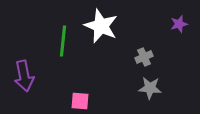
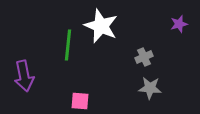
green line: moved 5 px right, 4 px down
